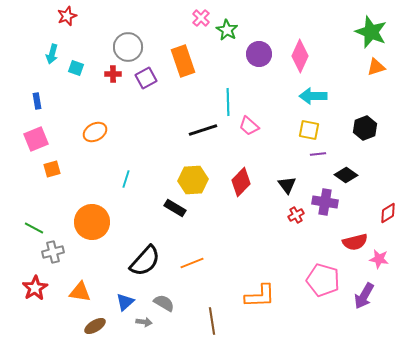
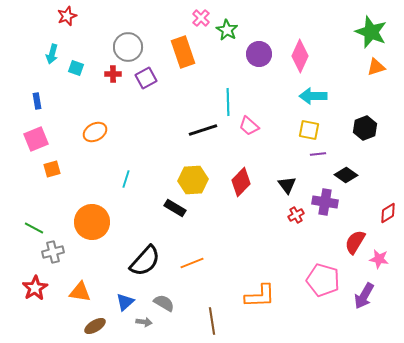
orange rectangle at (183, 61): moved 9 px up
red semicircle at (355, 242): rotated 135 degrees clockwise
